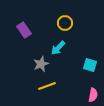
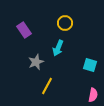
cyan arrow: rotated 21 degrees counterclockwise
gray star: moved 5 px left, 2 px up
yellow line: rotated 42 degrees counterclockwise
